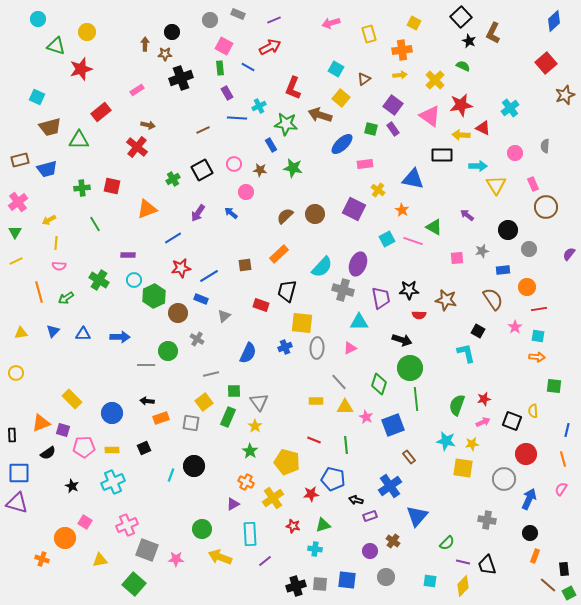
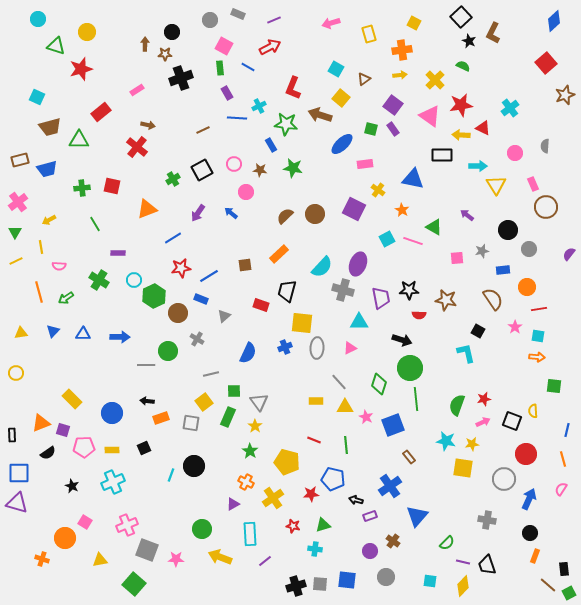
yellow line at (56, 243): moved 15 px left, 4 px down; rotated 16 degrees counterclockwise
purple rectangle at (128, 255): moved 10 px left, 2 px up
